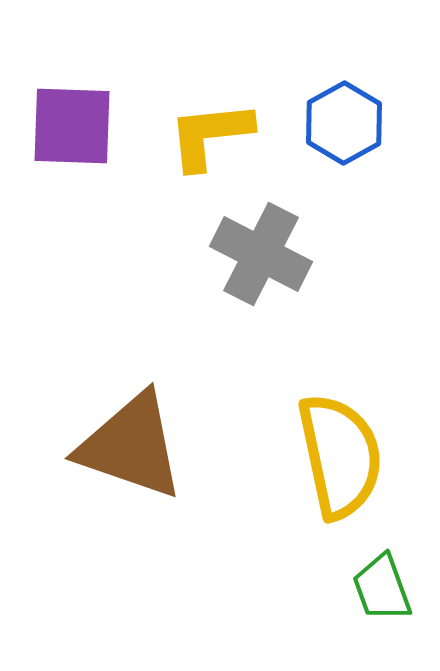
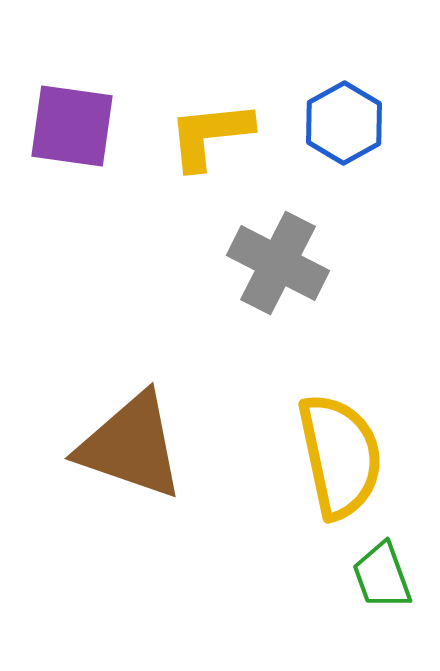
purple square: rotated 6 degrees clockwise
gray cross: moved 17 px right, 9 px down
green trapezoid: moved 12 px up
